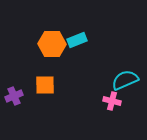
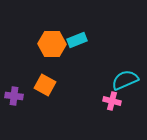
orange square: rotated 30 degrees clockwise
purple cross: rotated 30 degrees clockwise
